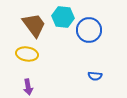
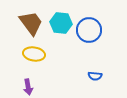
cyan hexagon: moved 2 px left, 6 px down
brown trapezoid: moved 3 px left, 2 px up
yellow ellipse: moved 7 px right
